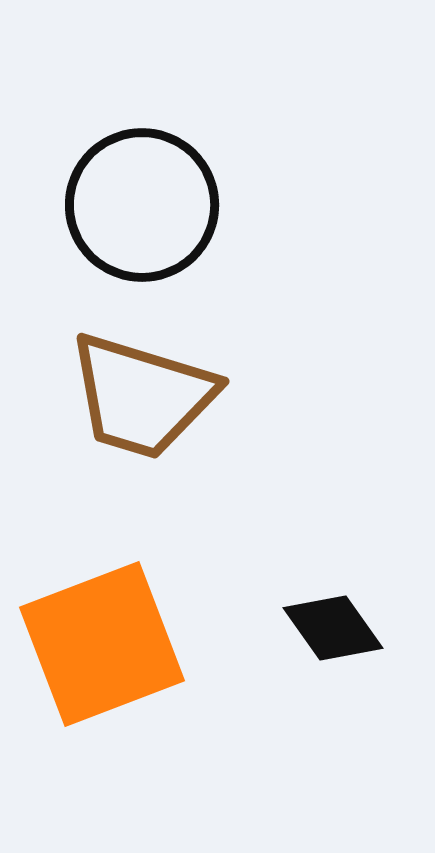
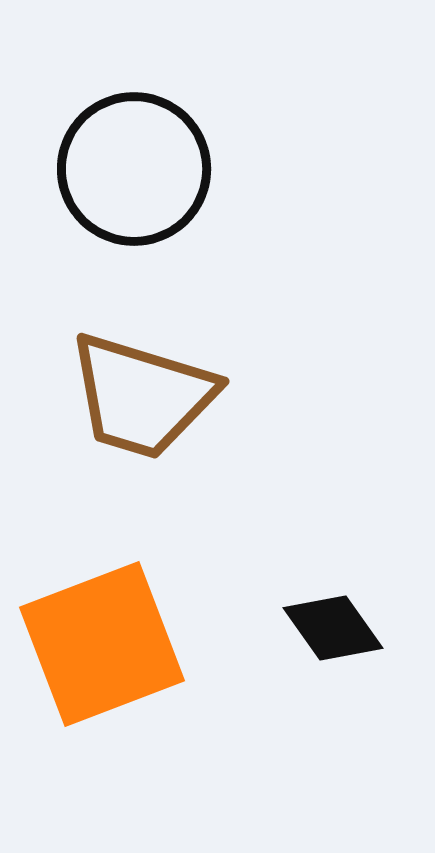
black circle: moved 8 px left, 36 px up
